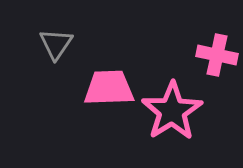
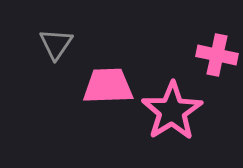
pink trapezoid: moved 1 px left, 2 px up
